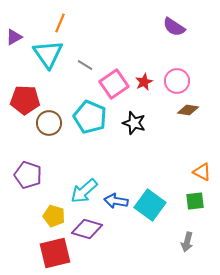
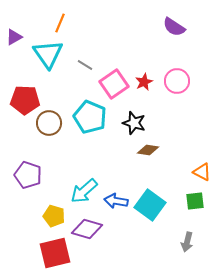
brown diamond: moved 40 px left, 40 px down
